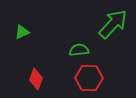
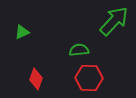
green arrow: moved 1 px right, 3 px up
